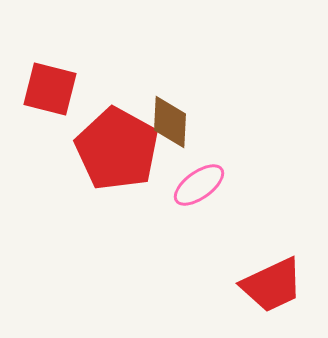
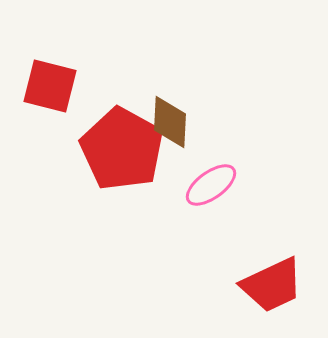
red square: moved 3 px up
red pentagon: moved 5 px right
pink ellipse: moved 12 px right
